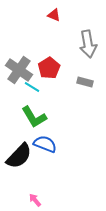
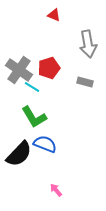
red pentagon: rotated 15 degrees clockwise
black semicircle: moved 2 px up
pink arrow: moved 21 px right, 10 px up
